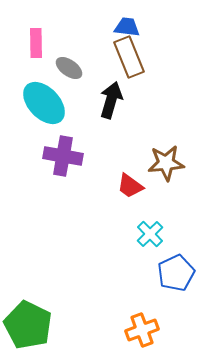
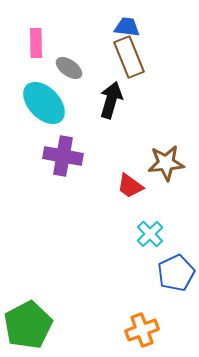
green pentagon: rotated 18 degrees clockwise
